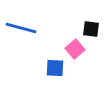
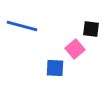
blue line: moved 1 px right, 2 px up
